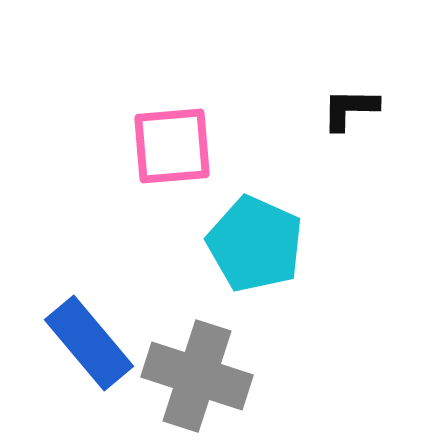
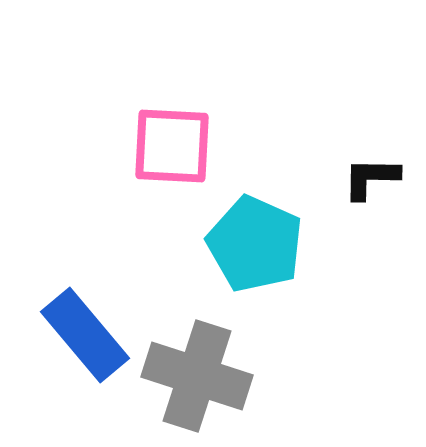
black L-shape: moved 21 px right, 69 px down
pink square: rotated 8 degrees clockwise
blue rectangle: moved 4 px left, 8 px up
